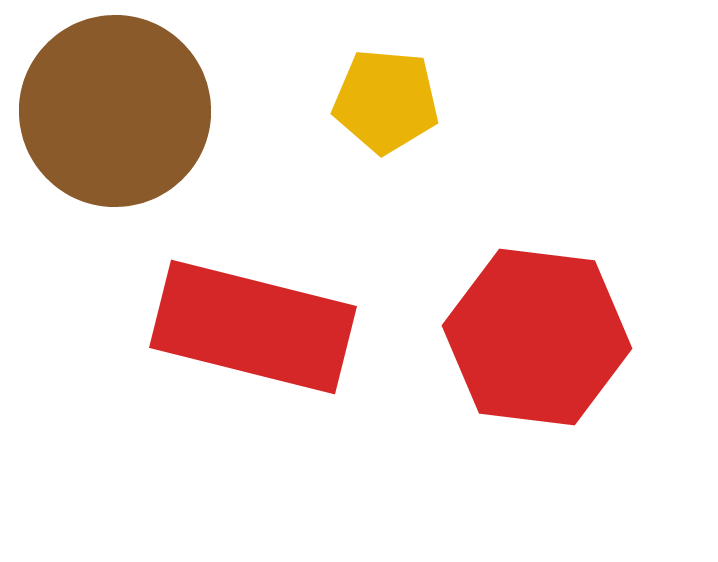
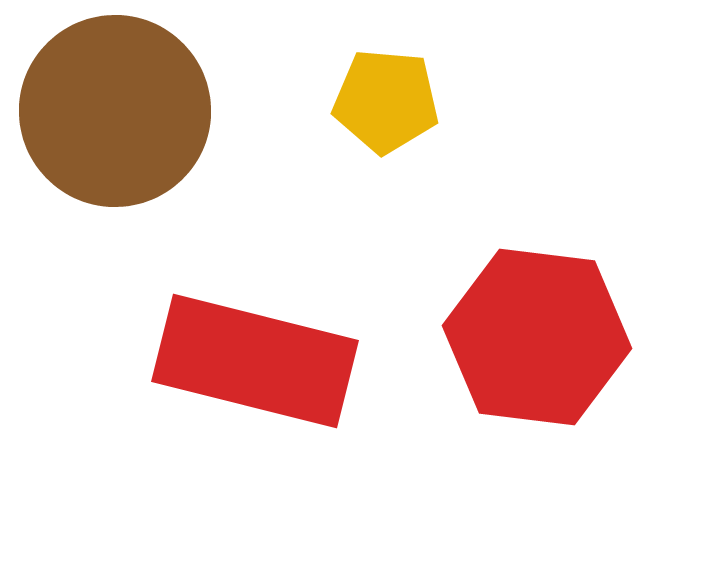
red rectangle: moved 2 px right, 34 px down
